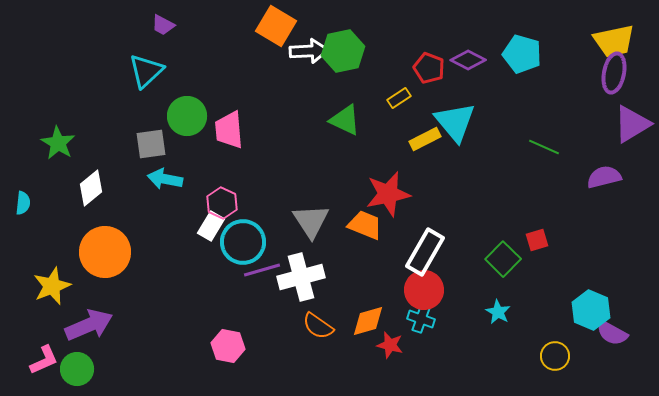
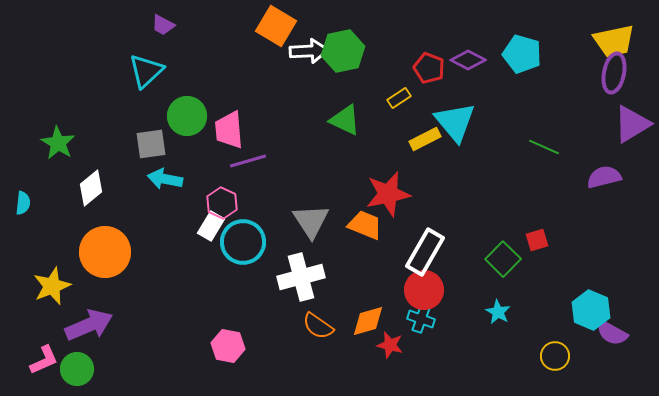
purple line at (262, 270): moved 14 px left, 109 px up
